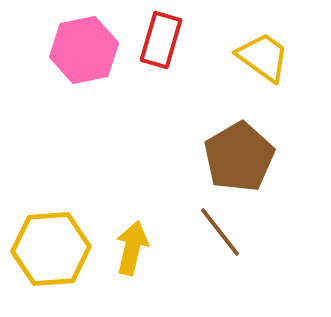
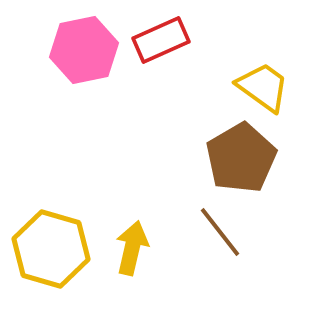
red rectangle: rotated 50 degrees clockwise
yellow trapezoid: moved 30 px down
brown pentagon: moved 2 px right, 1 px down
yellow hexagon: rotated 20 degrees clockwise
